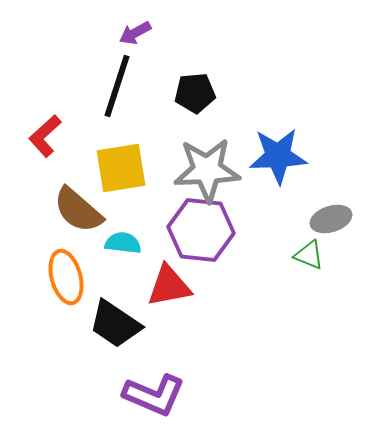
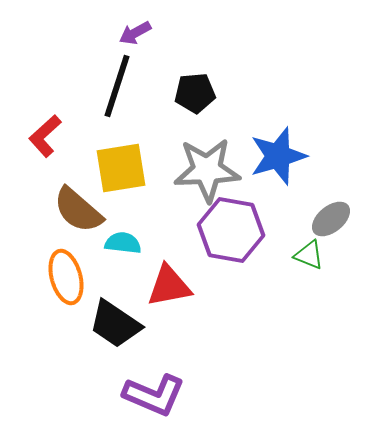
blue star: rotated 14 degrees counterclockwise
gray ellipse: rotated 21 degrees counterclockwise
purple hexagon: moved 30 px right; rotated 4 degrees clockwise
